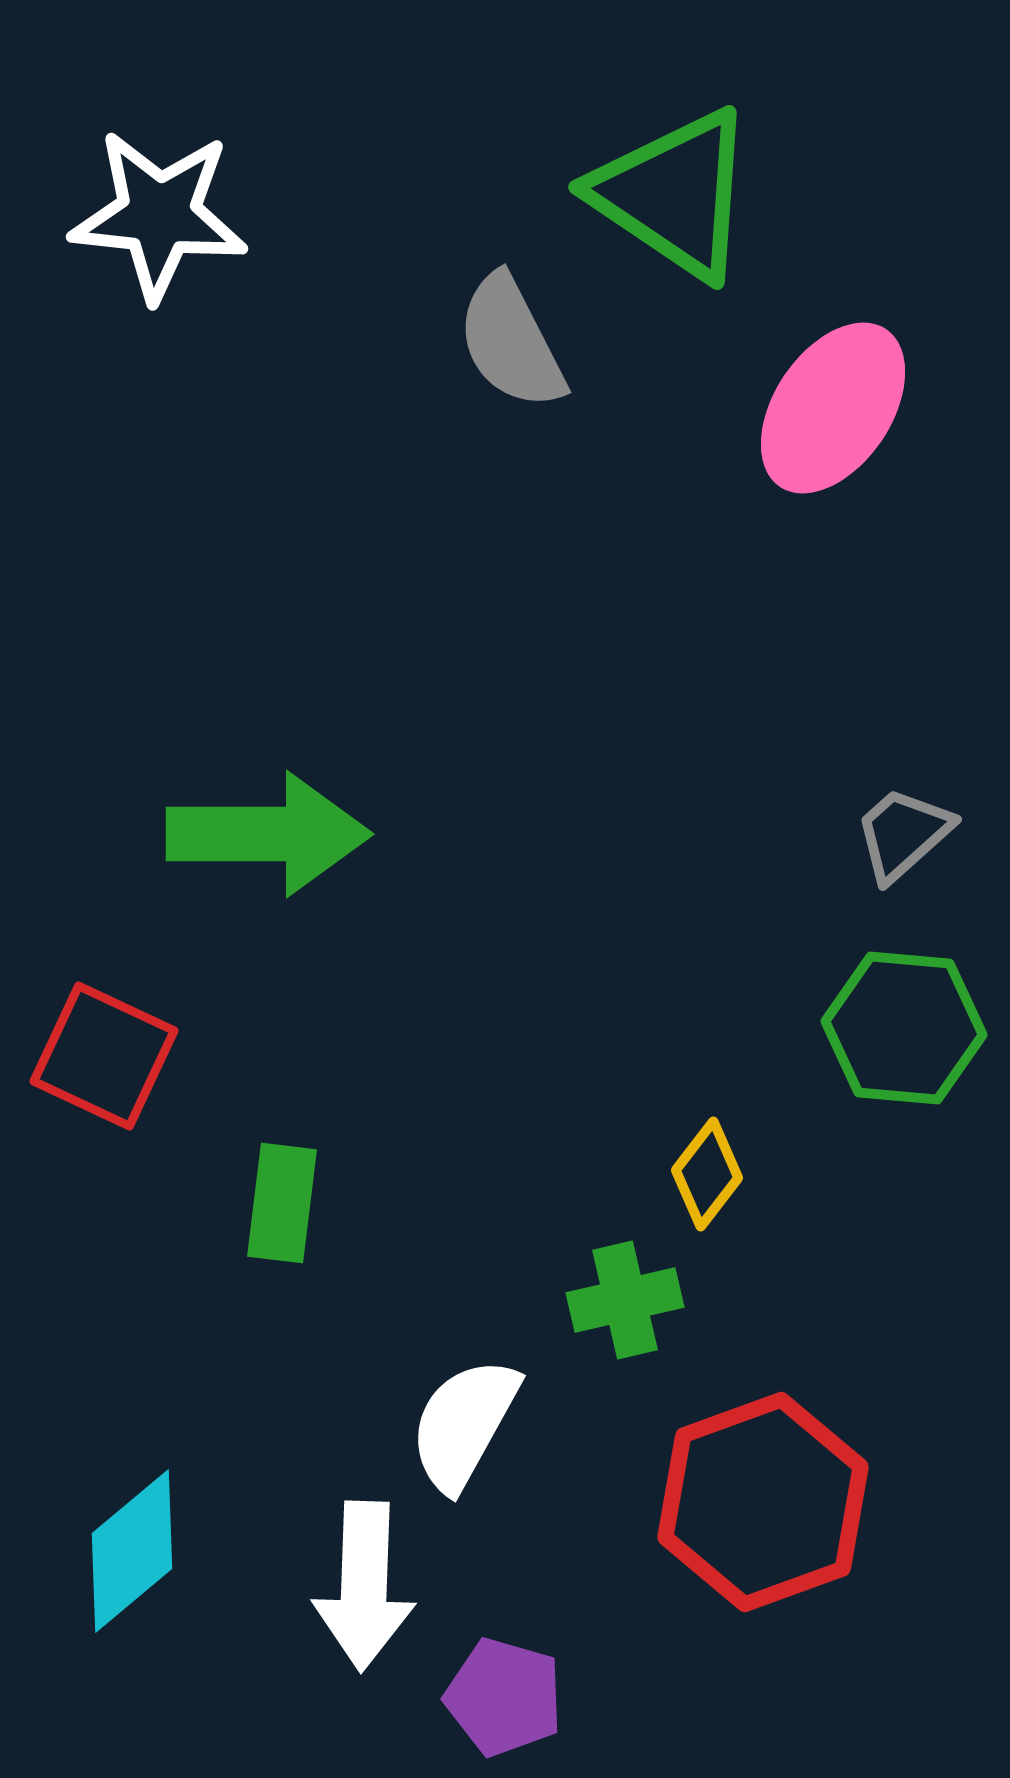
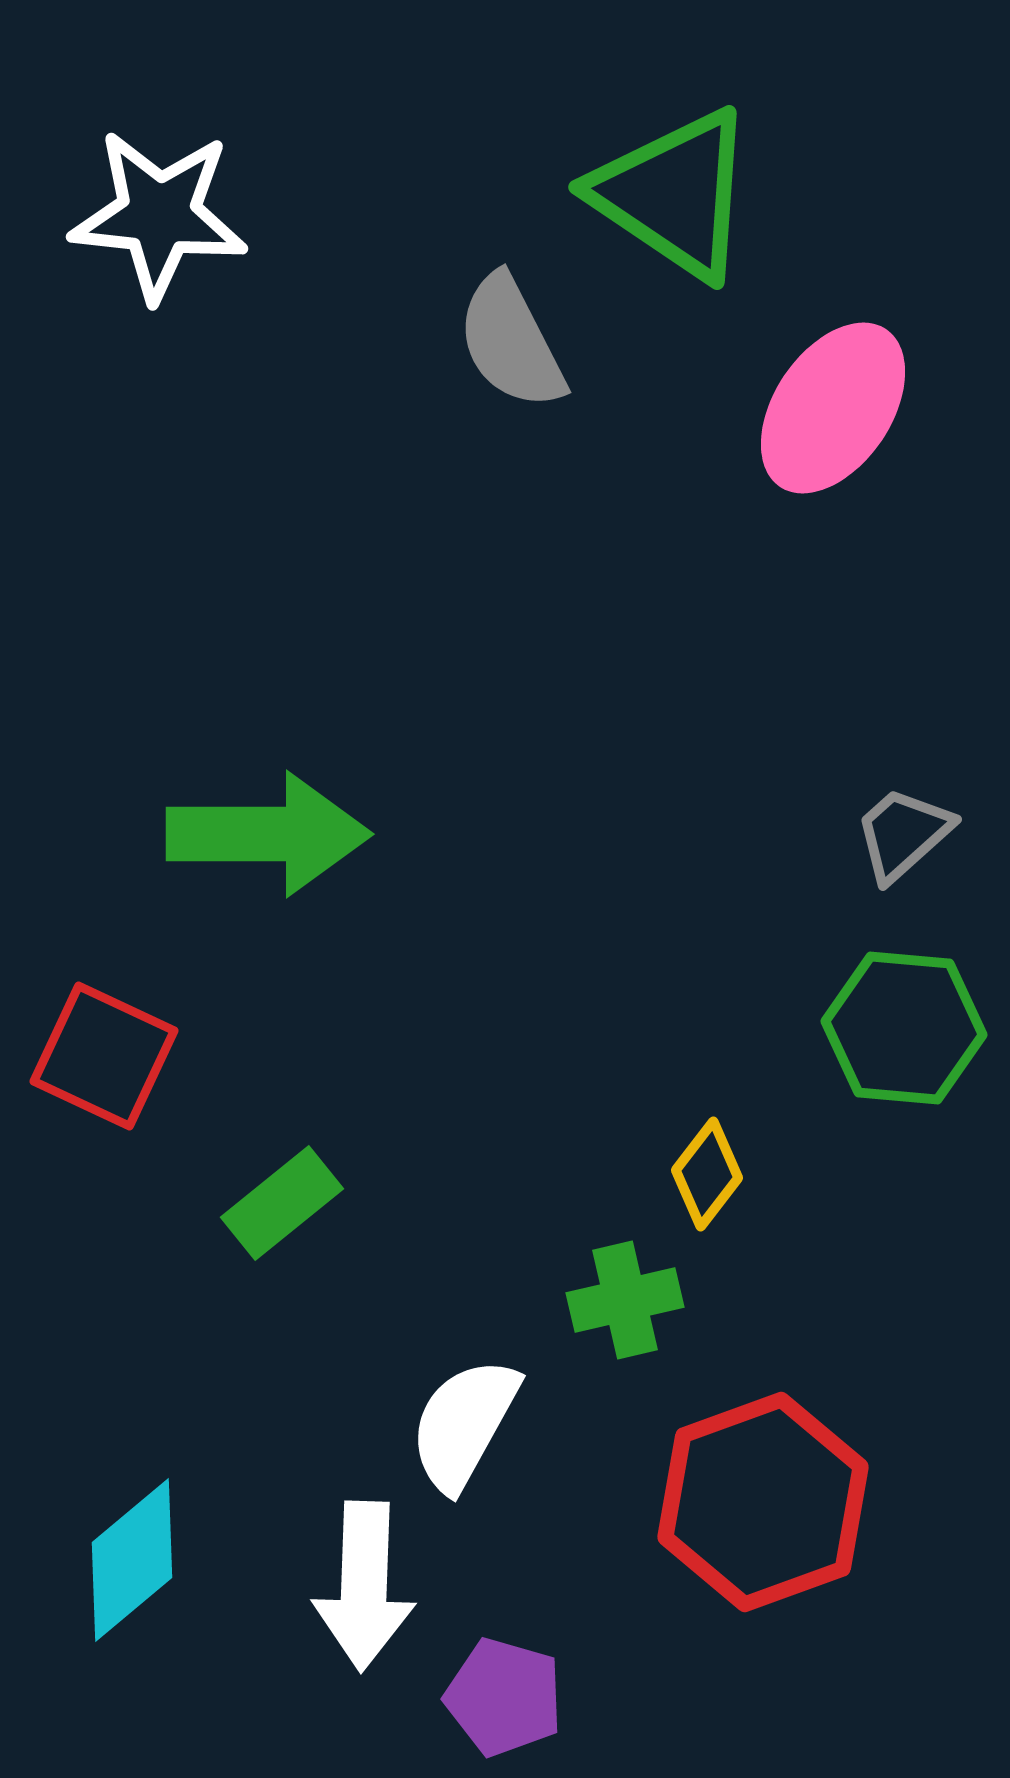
green rectangle: rotated 44 degrees clockwise
cyan diamond: moved 9 px down
